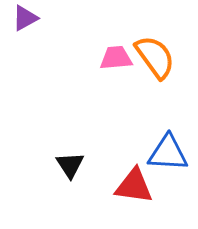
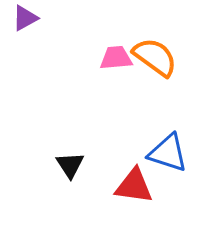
orange semicircle: rotated 18 degrees counterclockwise
blue triangle: rotated 15 degrees clockwise
